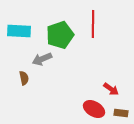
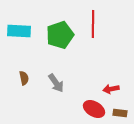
gray arrow: moved 14 px right, 24 px down; rotated 102 degrees counterclockwise
red arrow: rotated 133 degrees clockwise
brown rectangle: moved 1 px left
